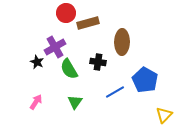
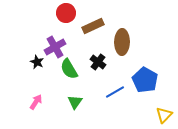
brown rectangle: moved 5 px right, 3 px down; rotated 10 degrees counterclockwise
black cross: rotated 28 degrees clockwise
